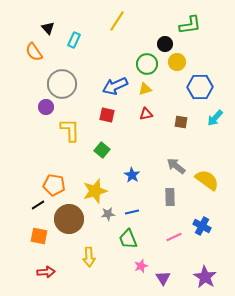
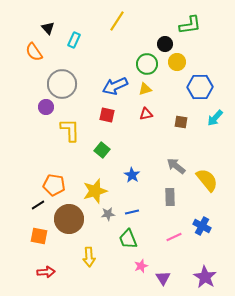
yellow semicircle: rotated 15 degrees clockwise
